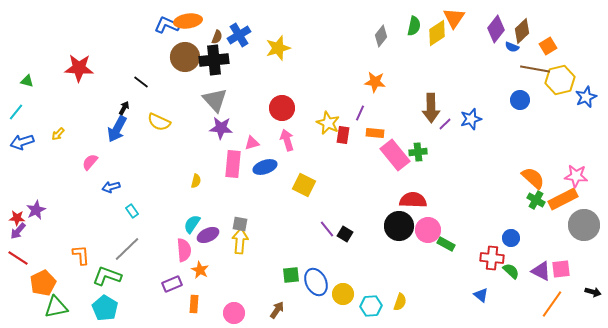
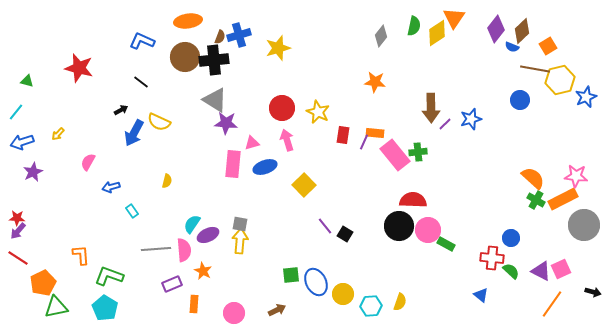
blue L-shape at (167, 25): moved 25 px left, 16 px down
blue cross at (239, 35): rotated 15 degrees clockwise
brown semicircle at (217, 37): moved 3 px right
red star at (79, 68): rotated 12 degrees clockwise
gray triangle at (215, 100): rotated 16 degrees counterclockwise
black arrow at (124, 108): moved 3 px left, 2 px down; rotated 32 degrees clockwise
purple line at (360, 113): moved 4 px right, 29 px down
yellow star at (328, 123): moved 10 px left, 11 px up
purple star at (221, 128): moved 5 px right, 5 px up
blue arrow at (117, 129): moved 17 px right, 4 px down
pink semicircle at (90, 162): moved 2 px left; rotated 12 degrees counterclockwise
yellow semicircle at (196, 181): moved 29 px left
yellow square at (304, 185): rotated 20 degrees clockwise
purple star at (36, 210): moved 3 px left, 38 px up
purple line at (327, 229): moved 2 px left, 3 px up
gray line at (127, 249): moved 29 px right; rotated 40 degrees clockwise
pink square at (561, 269): rotated 18 degrees counterclockwise
orange star at (200, 270): moved 3 px right, 1 px down
green L-shape at (107, 276): moved 2 px right
brown arrow at (277, 310): rotated 30 degrees clockwise
